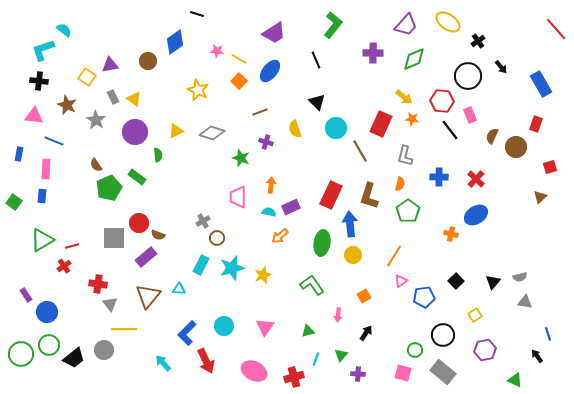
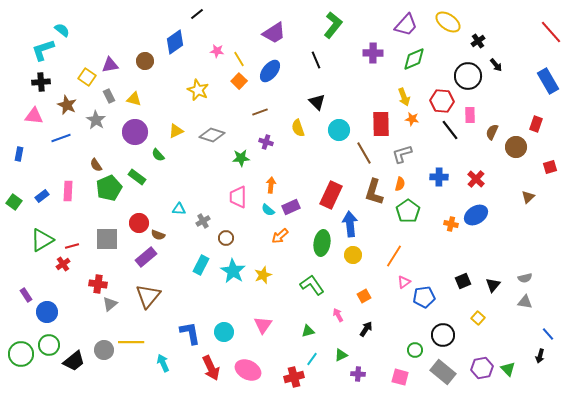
black line at (197, 14): rotated 56 degrees counterclockwise
red line at (556, 29): moved 5 px left, 3 px down
cyan semicircle at (64, 30): moved 2 px left
yellow line at (239, 59): rotated 28 degrees clockwise
brown circle at (148, 61): moved 3 px left
black arrow at (501, 67): moved 5 px left, 2 px up
black cross at (39, 81): moved 2 px right, 1 px down; rotated 12 degrees counterclockwise
blue rectangle at (541, 84): moved 7 px right, 3 px up
gray rectangle at (113, 97): moved 4 px left, 1 px up
yellow arrow at (404, 97): rotated 30 degrees clockwise
yellow triangle at (134, 99): rotated 21 degrees counterclockwise
pink rectangle at (470, 115): rotated 21 degrees clockwise
red rectangle at (381, 124): rotated 25 degrees counterclockwise
cyan circle at (336, 128): moved 3 px right, 2 px down
yellow semicircle at (295, 129): moved 3 px right, 1 px up
gray diamond at (212, 133): moved 2 px down
brown semicircle at (492, 136): moved 4 px up
blue line at (54, 141): moved 7 px right, 3 px up; rotated 42 degrees counterclockwise
brown line at (360, 151): moved 4 px right, 2 px down
green semicircle at (158, 155): rotated 144 degrees clockwise
gray L-shape at (405, 156): moved 3 px left, 2 px up; rotated 60 degrees clockwise
green star at (241, 158): rotated 24 degrees counterclockwise
pink rectangle at (46, 169): moved 22 px right, 22 px down
blue rectangle at (42, 196): rotated 48 degrees clockwise
brown L-shape at (369, 196): moved 5 px right, 4 px up
brown triangle at (540, 197): moved 12 px left
cyan semicircle at (269, 212): moved 1 px left, 2 px up; rotated 152 degrees counterclockwise
orange cross at (451, 234): moved 10 px up
gray square at (114, 238): moved 7 px left, 1 px down
brown circle at (217, 238): moved 9 px right
red cross at (64, 266): moved 1 px left, 2 px up
cyan star at (232, 268): moved 1 px right, 3 px down; rotated 25 degrees counterclockwise
gray semicircle at (520, 277): moved 5 px right, 1 px down
pink triangle at (401, 281): moved 3 px right, 1 px down
black square at (456, 281): moved 7 px right; rotated 21 degrees clockwise
black triangle at (493, 282): moved 3 px down
cyan triangle at (179, 289): moved 80 px up
gray triangle at (110, 304): rotated 28 degrees clockwise
pink arrow at (338, 315): rotated 144 degrees clockwise
yellow square at (475, 315): moved 3 px right, 3 px down; rotated 16 degrees counterclockwise
cyan circle at (224, 326): moved 6 px down
pink triangle at (265, 327): moved 2 px left, 2 px up
yellow line at (124, 329): moved 7 px right, 13 px down
blue L-shape at (187, 333): moved 3 px right; rotated 125 degrees clockwise
black arrow at (366, 333): moved 4 px up
blue line at (548, 334): rotated 24 degrees counterclockwise
purple hexagon at (485, 350): moved 3 px left, 18 px down
green triangle at (341, 355): rotated 24 degrees clockwise
black arrow at (537, 356): moved 3 px right; rotated 128 degrees counterclockwise
black trapezoid at (74, 358): moved 3 px down
cyan line at (316, 359): moved 4 px left; rotated 16 degrees clockwise
red arrow at (206, 361): moved 5 px right, 7 px down
cyan arrow at (163, 363): rotated 18 degrees clockwise
pink ellipse at (254, 371): moved 6 px left, 1 px up
pink square at (403, 373): moved 3 px left, 4 px down
green triangle at (515, 380): moved 7 px left, 11 px up; rotated 21 degrees clockwise
